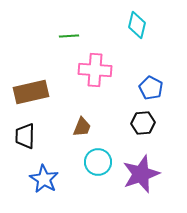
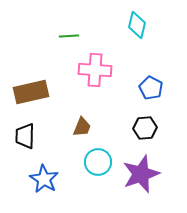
black hexagon: moved 2 px right, 5 px down
